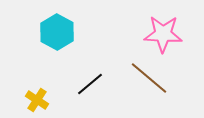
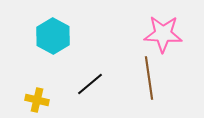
cyan hexagon: moved 4 px left, 4 px down
brown line: rotated 42 degrees clockwise
yellow cross: rotated 20 degrees counterclockwise
